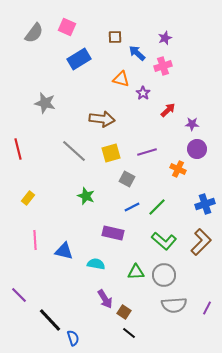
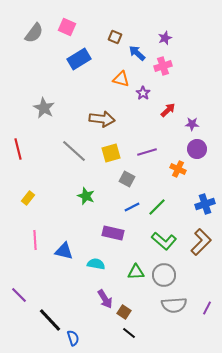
brown square at (115, 37): rotated 24 degrees clockwise
gray star at (45, 103): moved 1 px left, 5 px down; rotated 15 degrees clockwise
